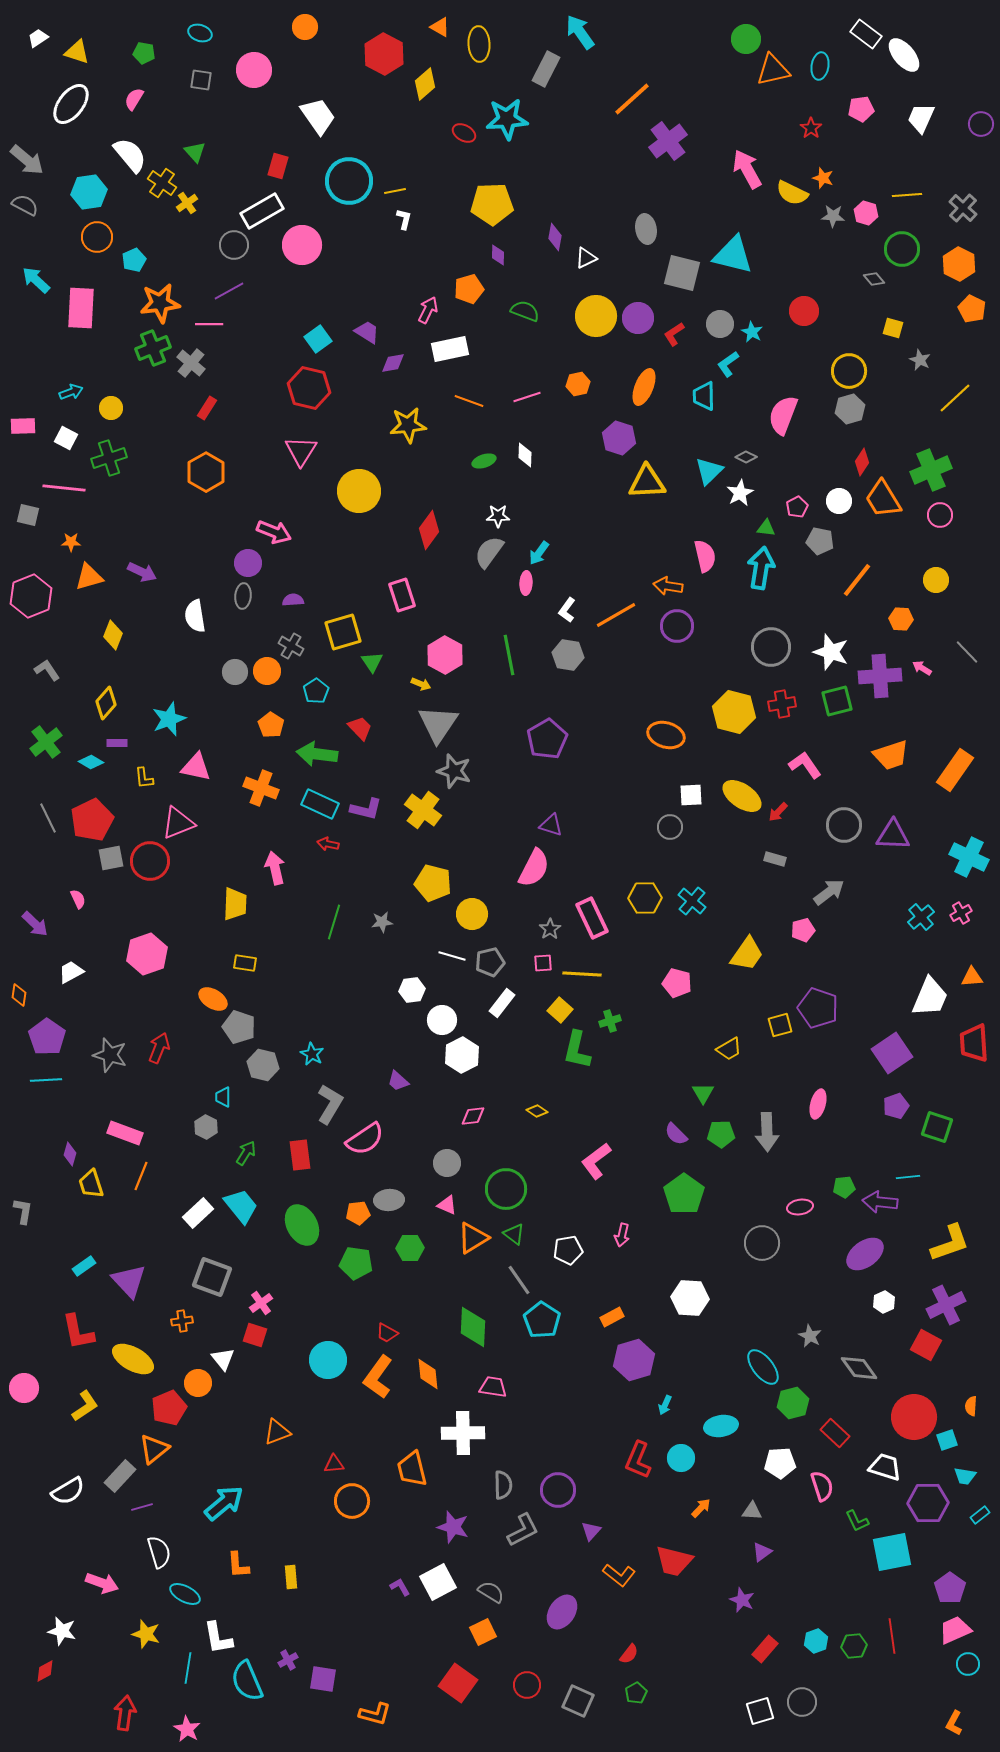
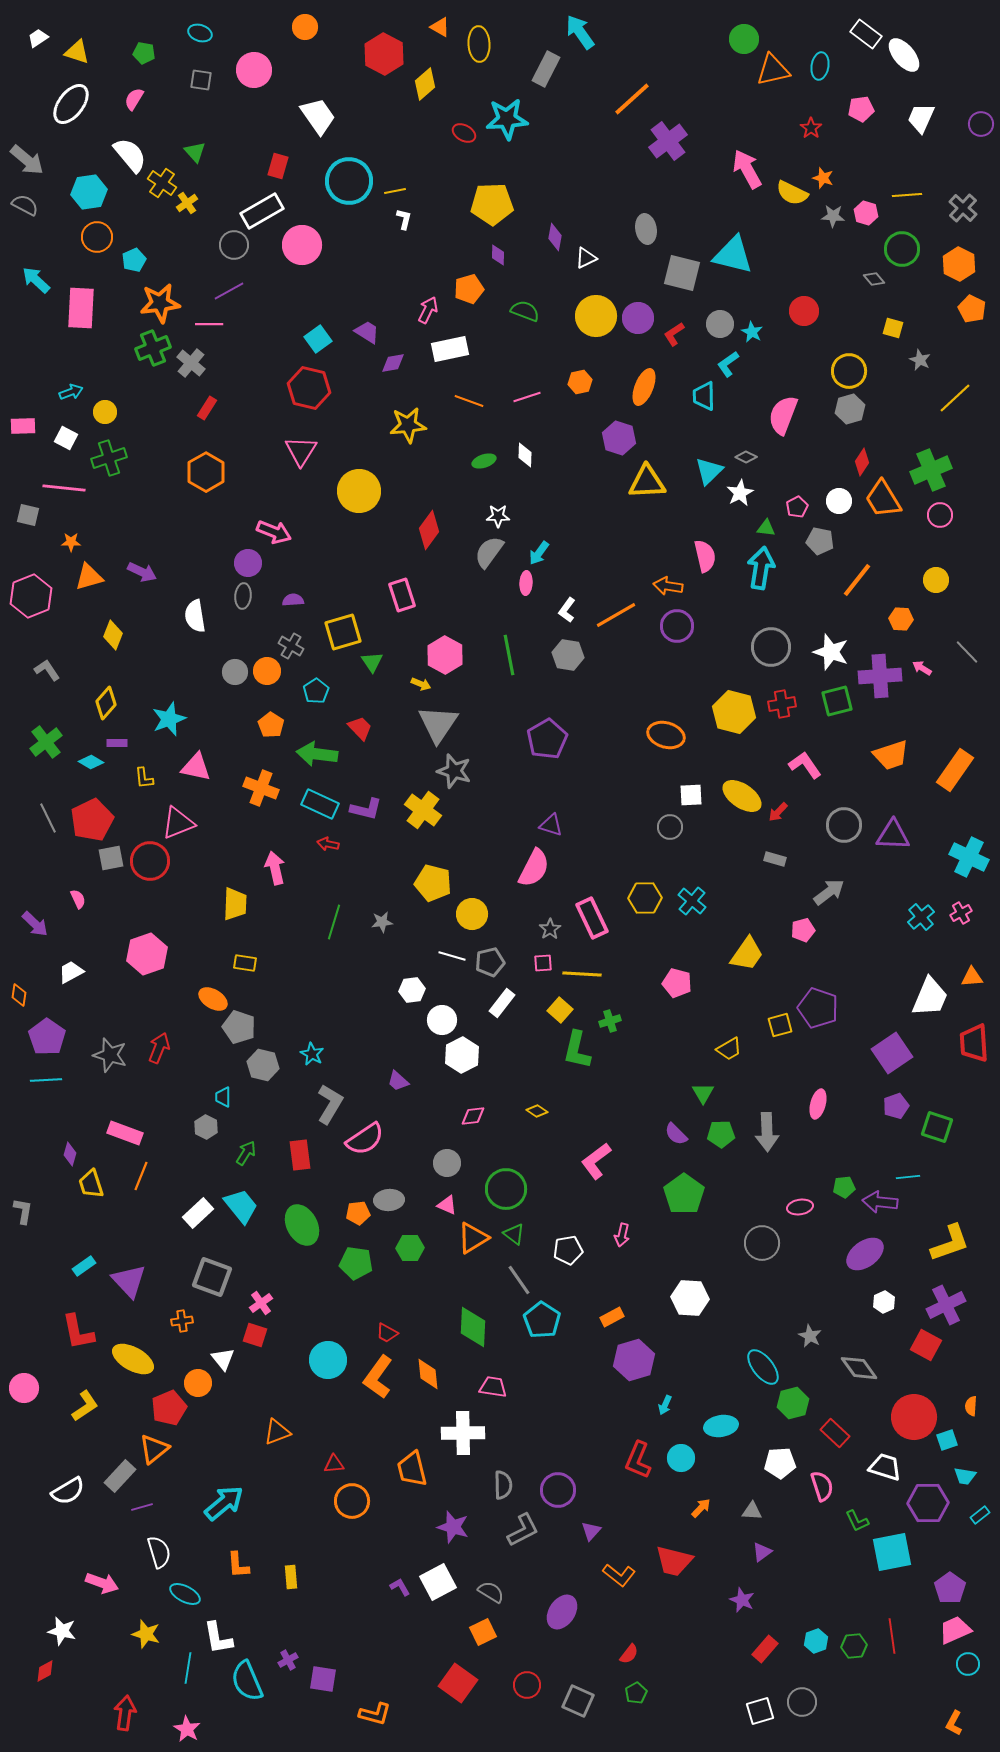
green circle at (746, 39): moved 2 px left
orange hexagon at (578, 384): moved 2 px right, 2 px up
yellow circle at (111, 408): moved 6 px left, 4 px down
